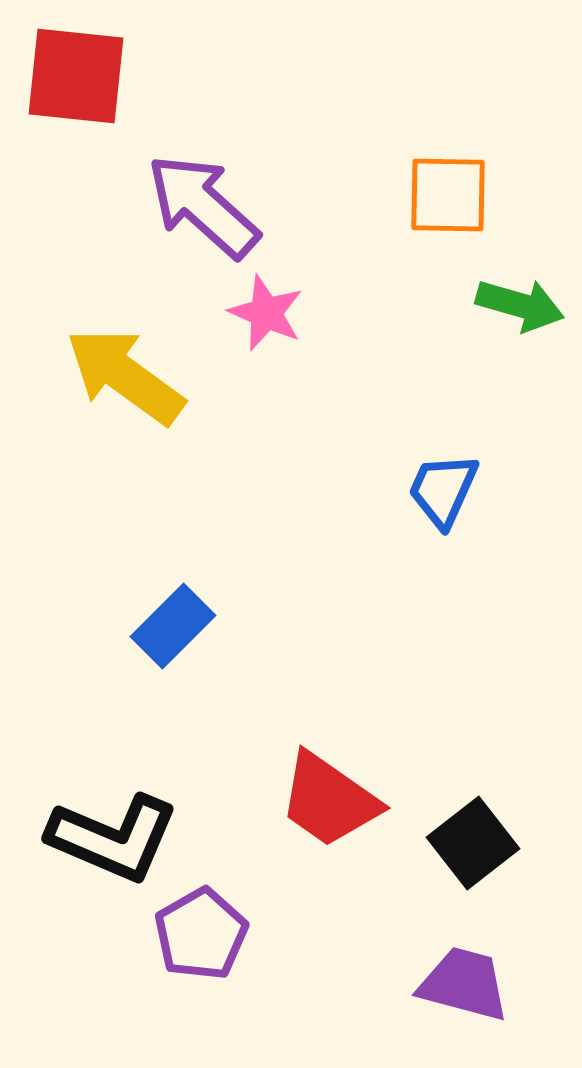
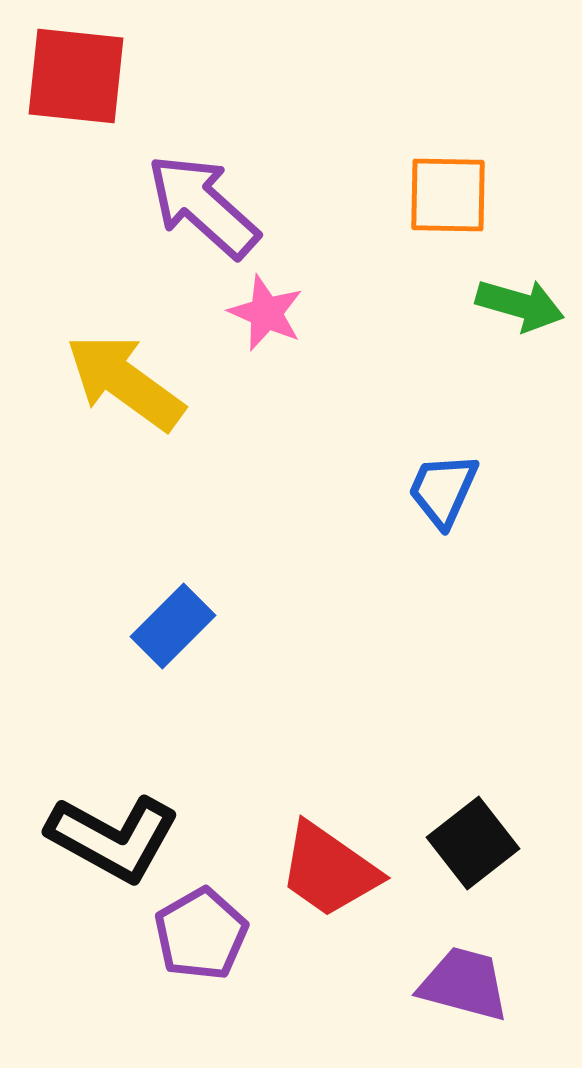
yellow arrow: moved 6 px down
red trapezoid: moved 70 px down
black L-shape: rotated 6 degrees clockwise
